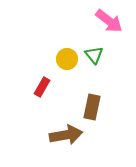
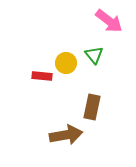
yellow circle: moved 1 px left, 4 px down
red rectangle: moved 11 px up; rotated 66 degrees clockwise
